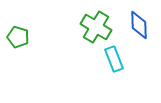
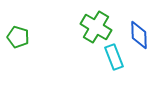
blue diamond: moved 10 px down
cyan rectangle: moved 2 px up
